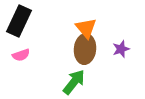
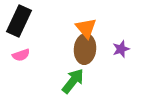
green arrow: moved 1 px left, 1 px up
